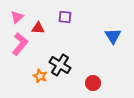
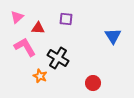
purple square: moved 1 px right, 2 px down
pink L-shape: moved 5 px right, 3 px down; rotated 70 degrees counterclockwise
black cross: moved 2 px left, 7 px up
